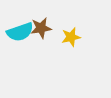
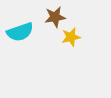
brown star: moved 14 px right, 11 px up
